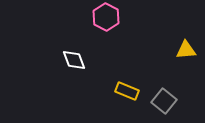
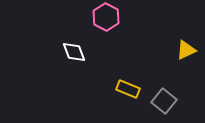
yellow triangle: rotated 20 degrees counterclockwise
white diamond: moved 8 px up
yellow rectangle: moved 1 px right, 2 px up
